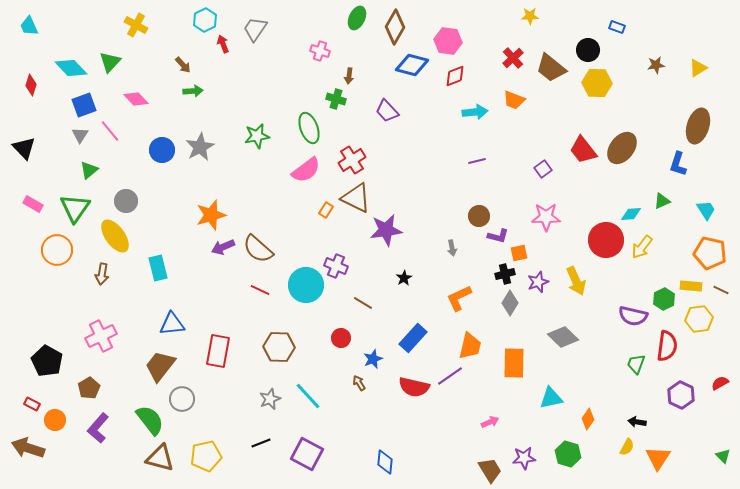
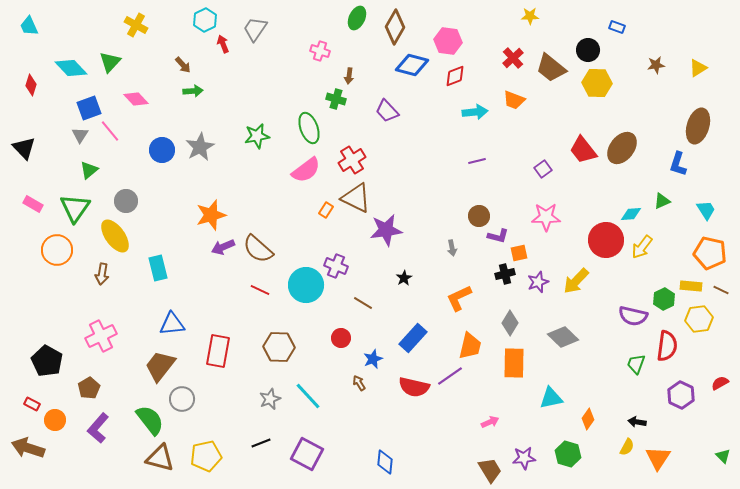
blue square at (84, 105): moved 5 px right, 3 px down
yellow arrow at (576, 281): rotated 68 degrees clockwise
gray diamond at (510, 303): moved 20 px down
